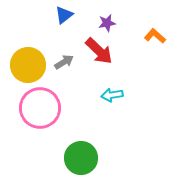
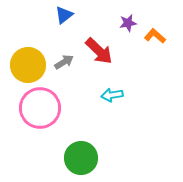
purple star: moved 21 px right
